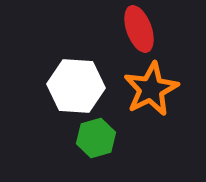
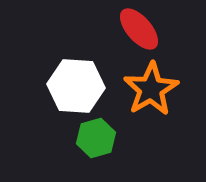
red ellipse: rotated 21 degrees counterclockwise
orange star: rotated 4 degrees counterclockwise
